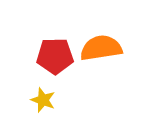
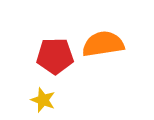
orange semicircle: moved 2 px right, 4 px up
